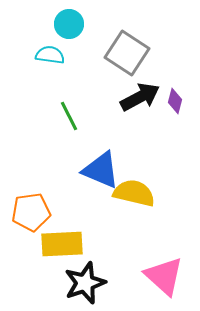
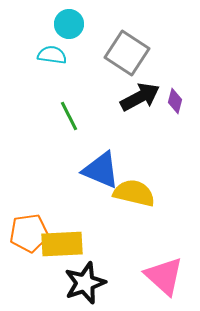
cyan semicircle: moved 2 px right
orange pentagon: moved 2 px left, 21 px down
